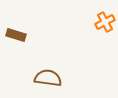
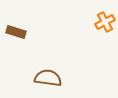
brown rectangle: moved 3 px up
